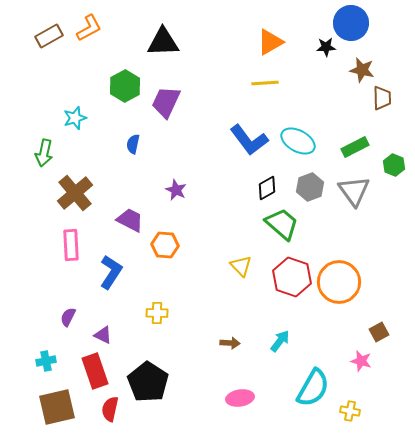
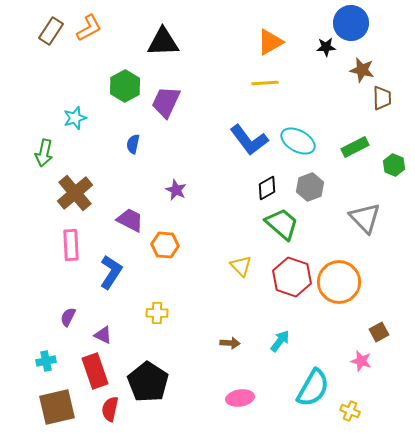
brown rectangle at (49, 36): moved 2 px right, 5 px up; rotated 28 degrees counterclockwise
gray triangle at (354, 191): moved 11 px right, 27 px down; rotated 8 degrees counterclockwise
yellow cross at (350, 411): rotated 12 degrees clockwise
